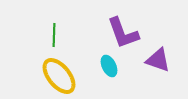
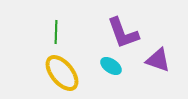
green line: moved 2 px right, 3 px up
cyan ellipse: moved 2 px right; rotated 30 degrees counterclockwise
yellow ellipse: moved 3 px right, 3 px up
